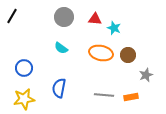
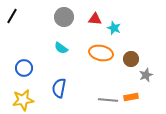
brown circle: moved 3 px right, 4 px down
gray line: moved 4 px right, 5 px down
yellow star: moved 1 px left, 1 px down
